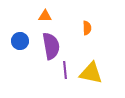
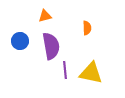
orange triangle: rotated 16 degrees counterclockwise
